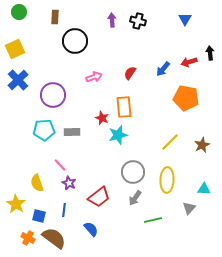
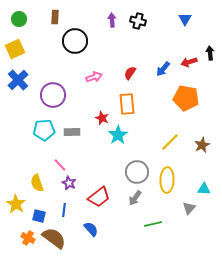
green circle: moved 7 px down
orange rectangle: moved 3 px right, 3 px up
cyan star: rotated 18 degrees counterclockwise
gray circle: moved 4 px right
green line: moved 4 px down
